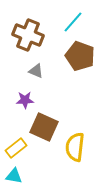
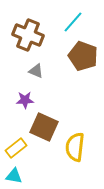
brown pentagon: moved 3 px right
